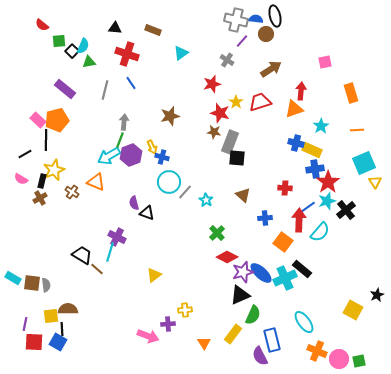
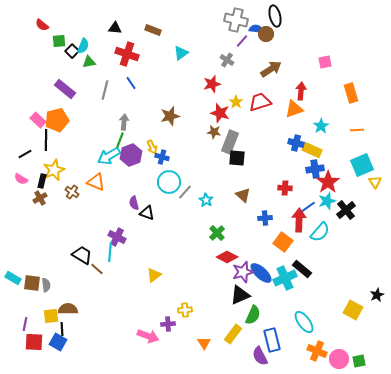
blue semicircle at (256, 19): moved 10 px down
cyan square at (364, 163): moved 2 px left, 2 px down
cyan line at (110, 252): rotated 12 degrees counterclockwise
